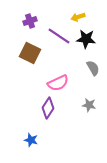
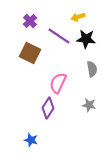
purple cross: rotated 24 degrees counterclockwise
gray semicircle: moved 1 px left, 1 px down; rotated 21 degrees clockwise
pink semicircle: rotated 140 degrees clockwise
